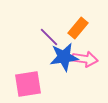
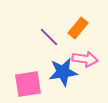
blue star: moved 1 px left, 15 px down
